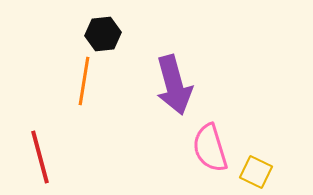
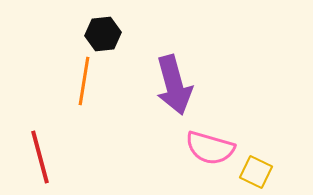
pink semicircle: rotated 57 degrees counterclockwise
